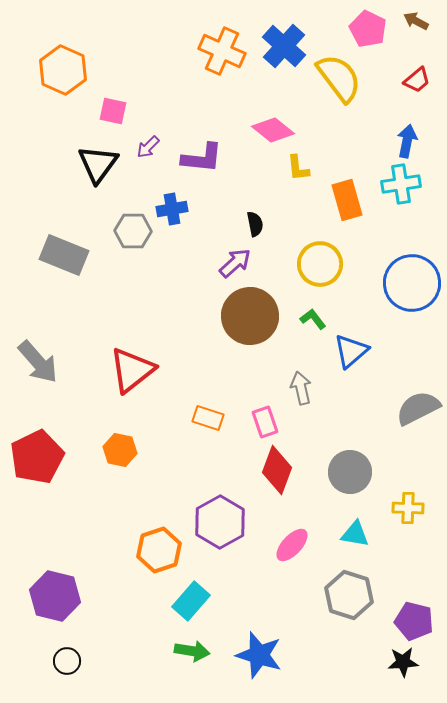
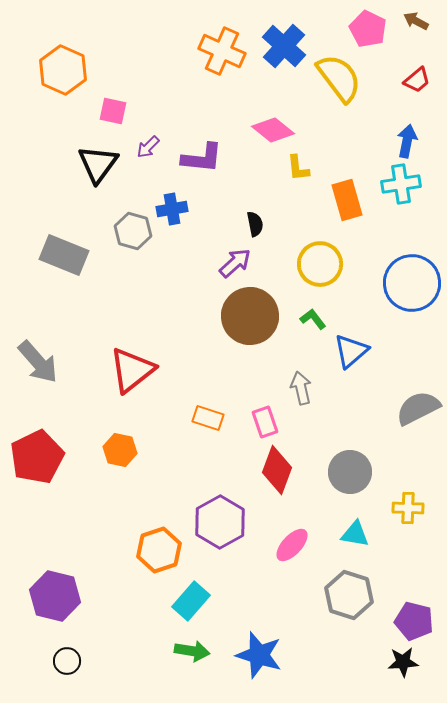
gray hexagon at (133, 231): rotated 15 degrees clockwise
